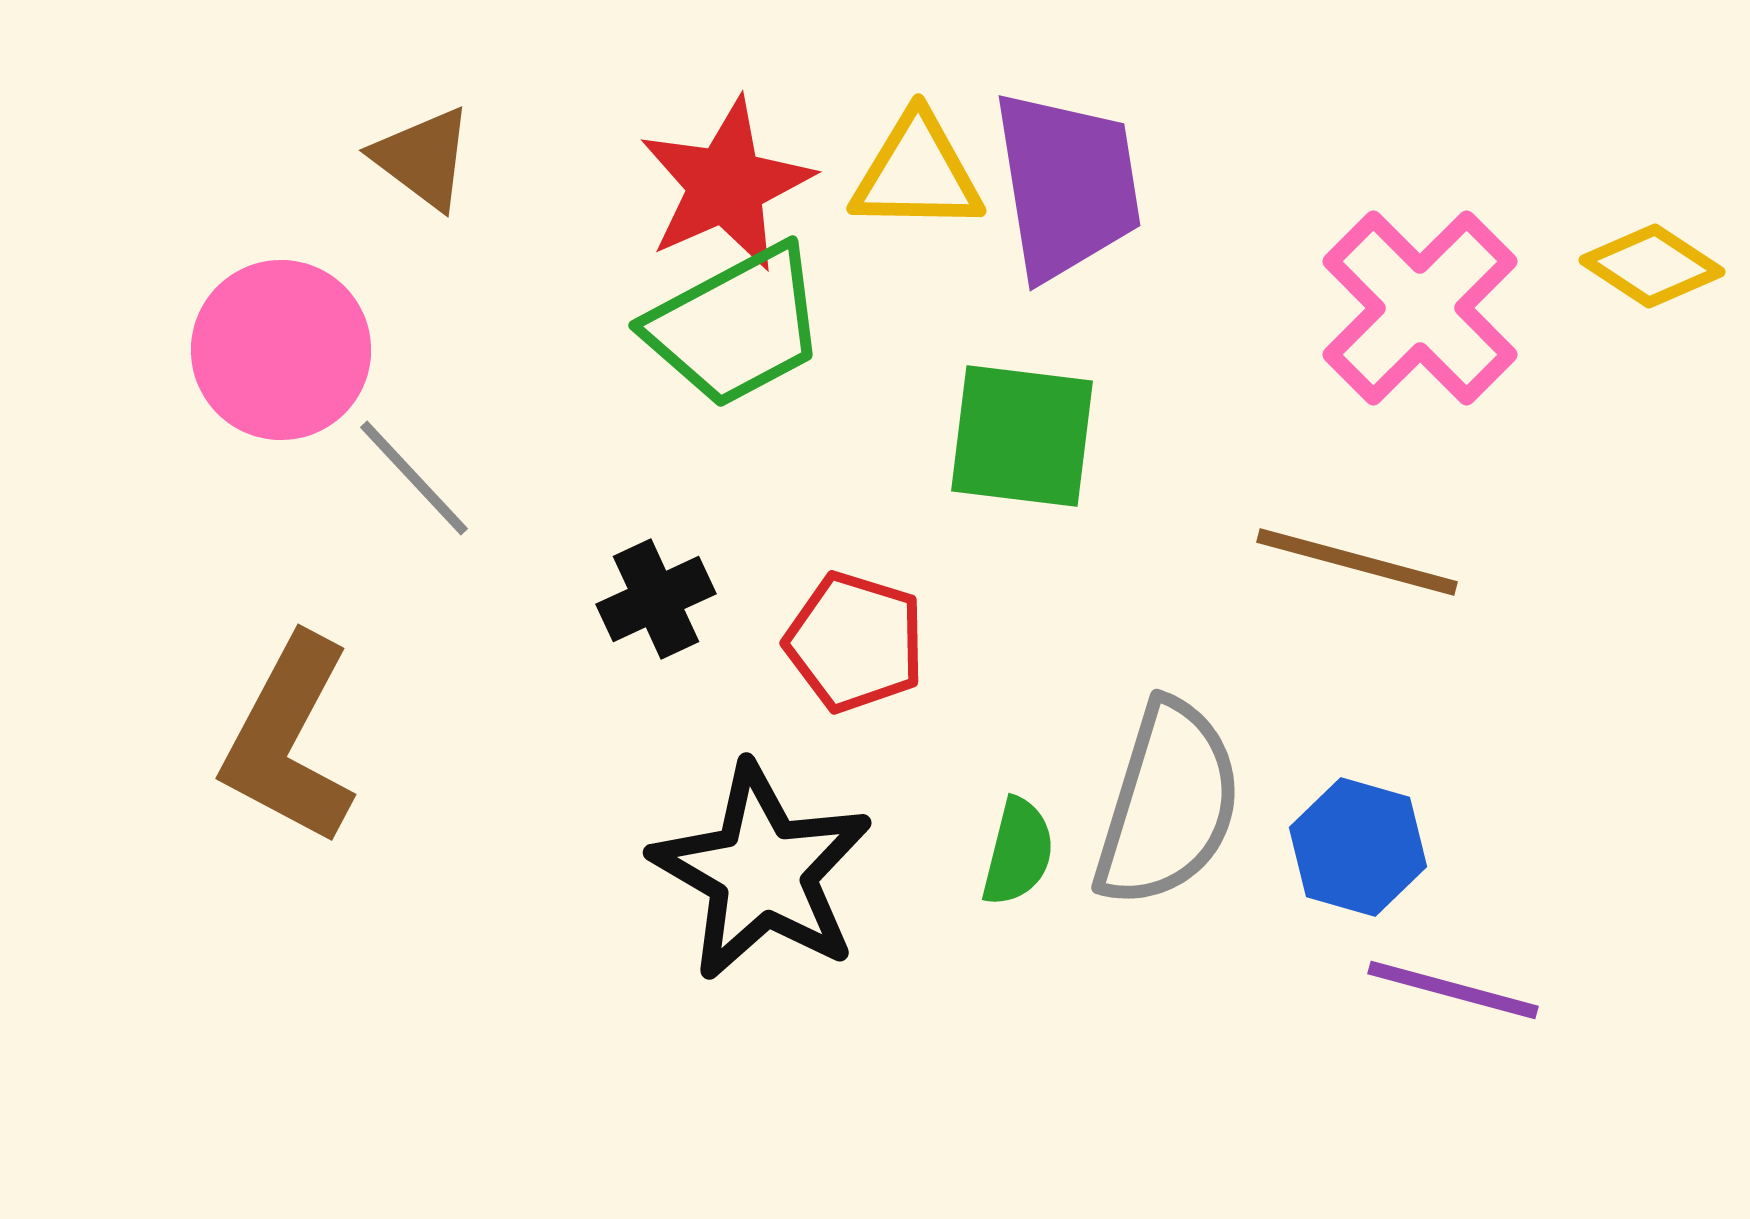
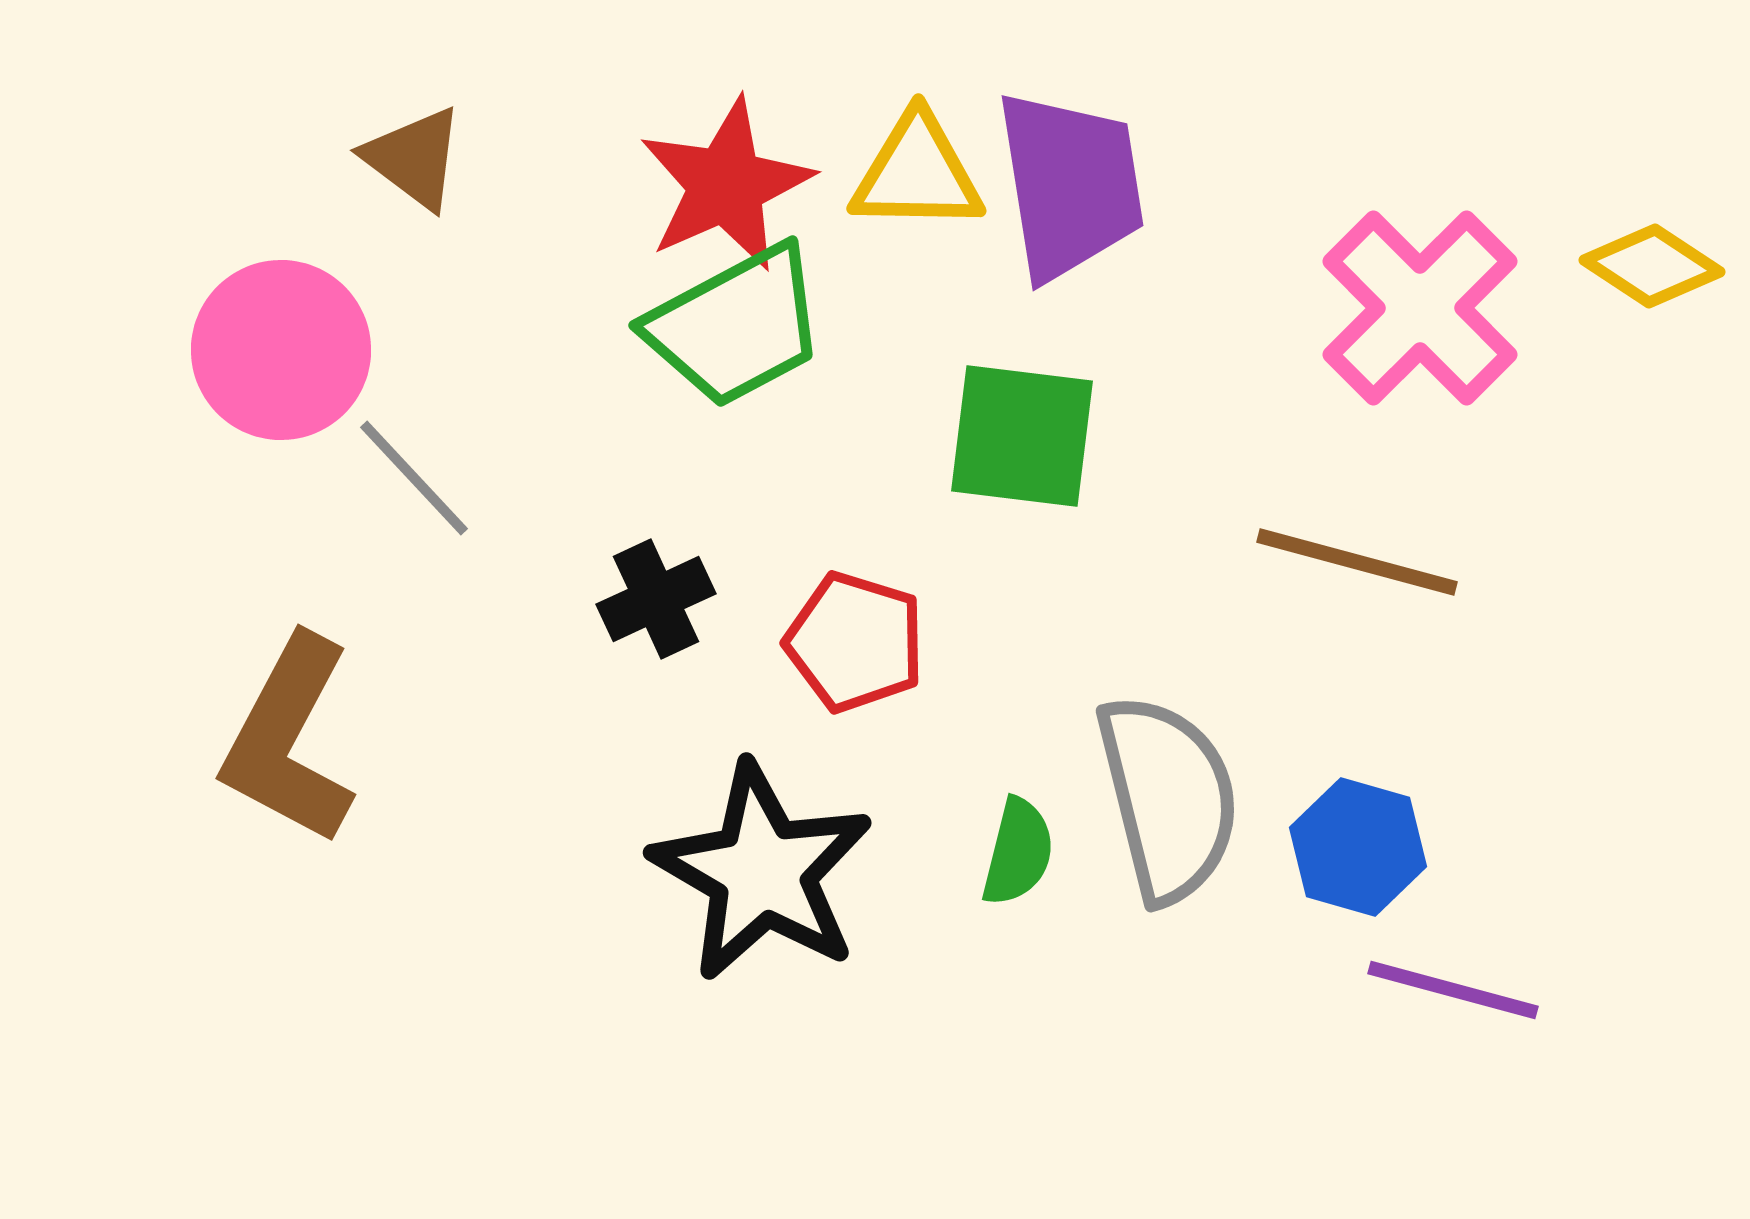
brown triangle: moved 9 px left
purple trapezoid: moved 3 px right
gray semicircle: moved 6 px up; rotated 31 degrees counterclockwise
